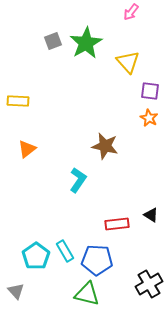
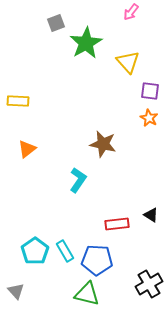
gray square: moved 3 px right, 18 px up
brown star: moved 2 px left, 2 px up
cyan pentagon: moved 1 px left, 5 px up
